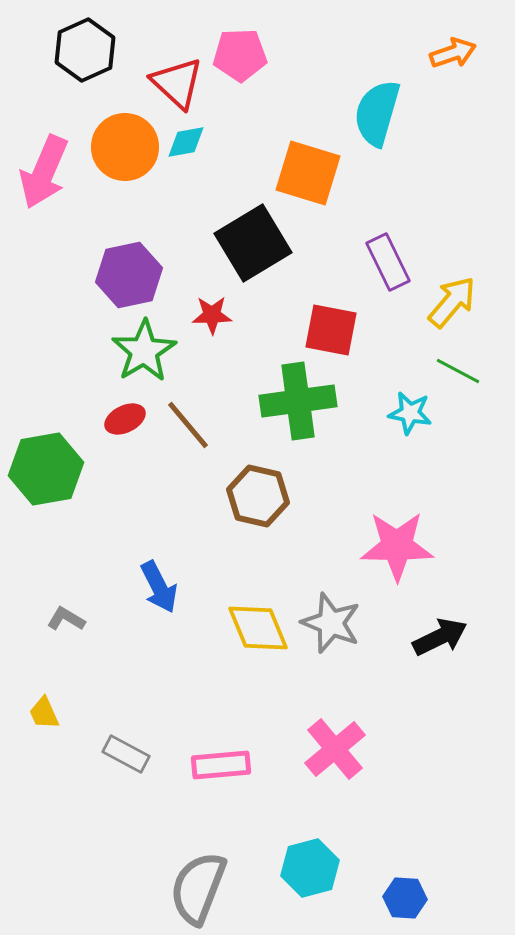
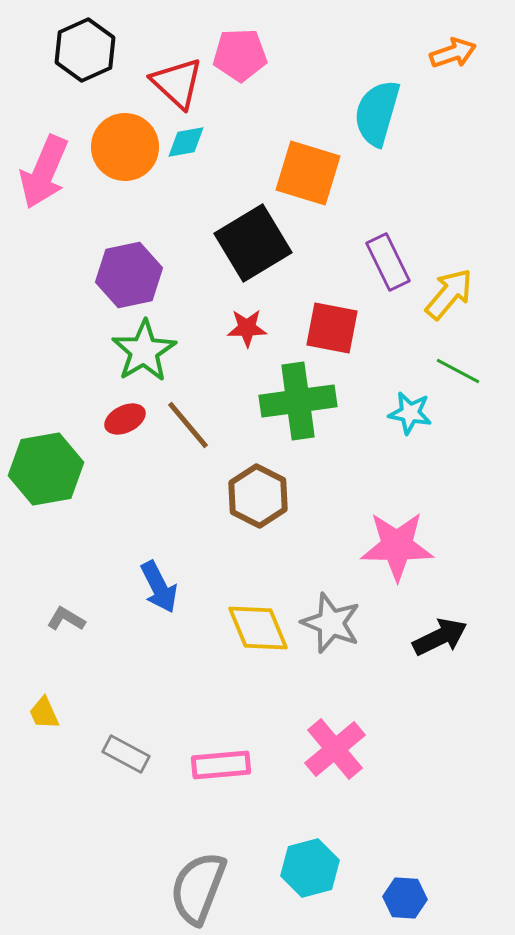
yellow arrow: moved 3 px left, 8 px up
red star: moved 35 px right, 13 px down
red square: moved 1 px right, 2 px up
brown hexagon: rotated 14 degrees clockwise
